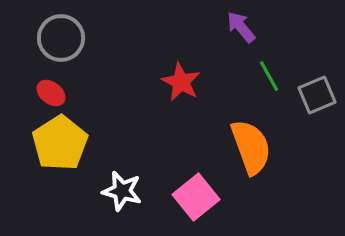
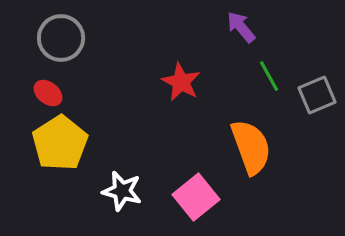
red ellipse: moved 3 px left
